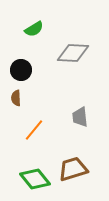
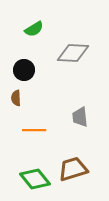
black circle: moved 3 px right
orange line: rotated 50 degrees clockwise
